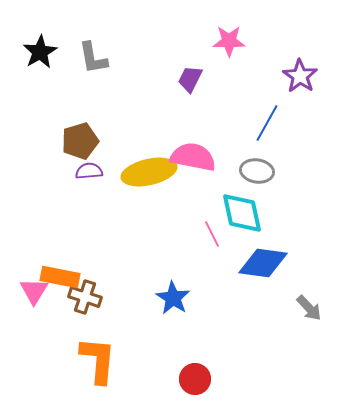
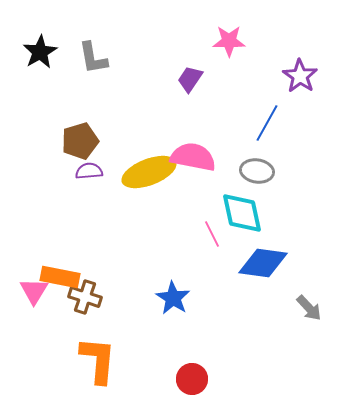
purple trapezoid: rotated 8 degrees clockwise
yellow ellipse: rotated 8 degrees counterclockwise
red circle: moved 3 px left
